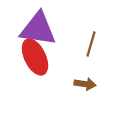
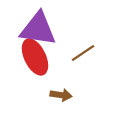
brown line: moved 8 px left, 9 px down; rotated 40 degrees clockwise
brown arrow: moved 24 px left, 11 px down
